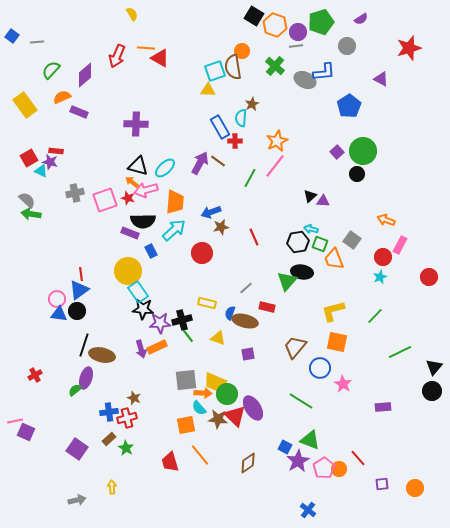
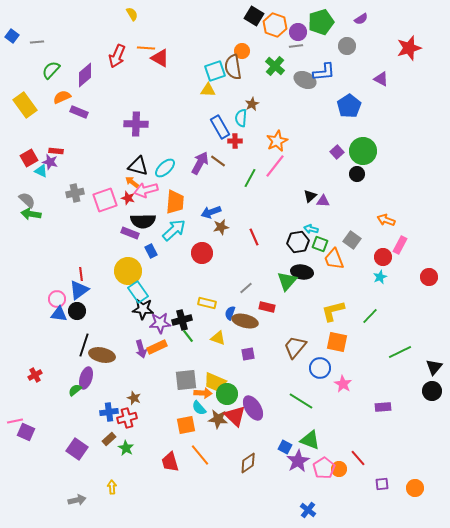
green line at (375, 316): moved 5 px left
